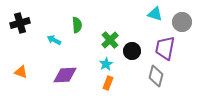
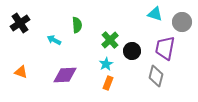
black cross: rotated 18 degrees counterclockwise
